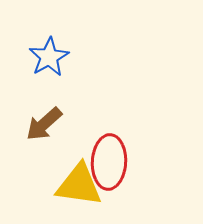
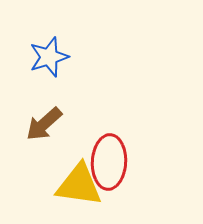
blue star: rotated 12 degrees clockwise
